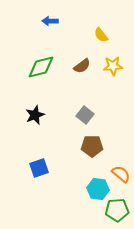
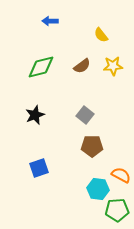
orange semicircle: moved 1 px down; rotated 12 degrees counterclockwise
